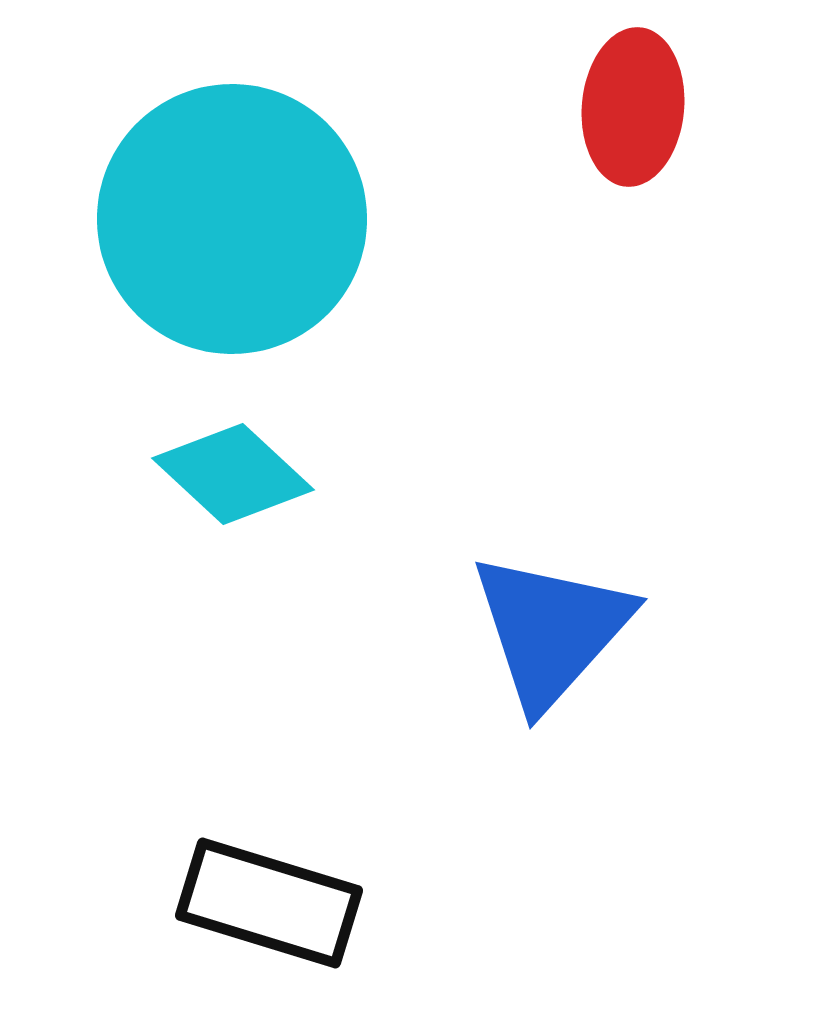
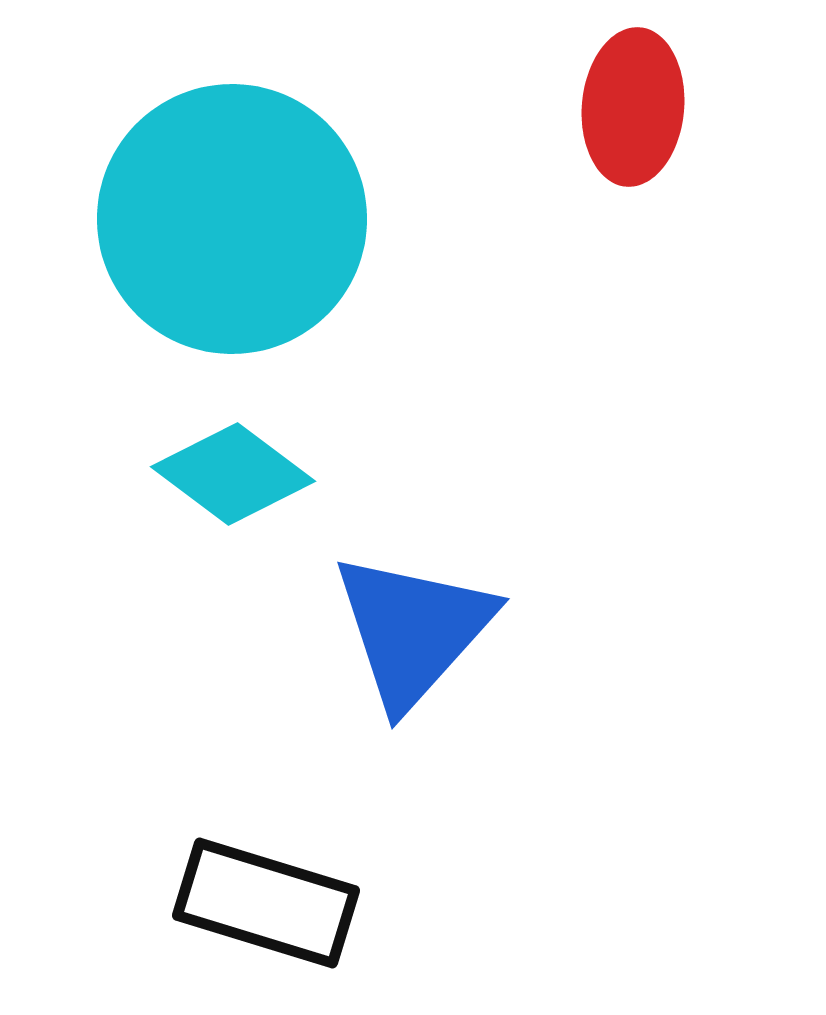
cyan diamond: rotated 6 degrees counterclockwise
blue triangle: moved 138 px left
black rectangle: moved 3 px left
